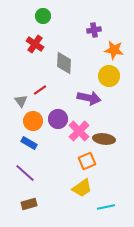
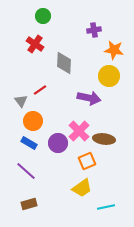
purple circle: moved 24 px down
purple line: moved 1 px right, 2 px up
